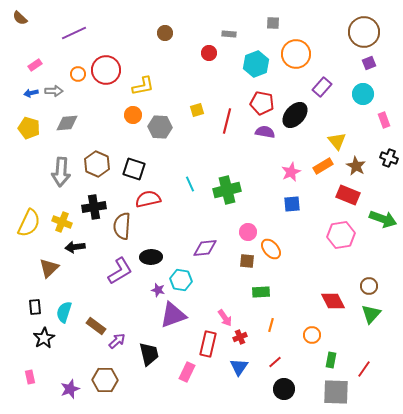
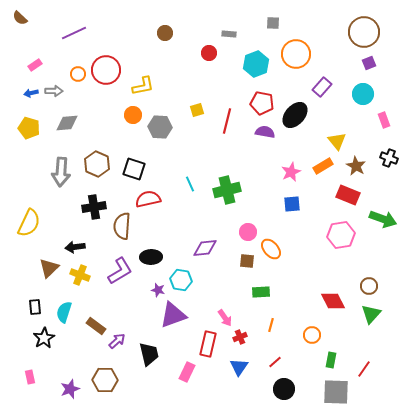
yellow cross at (62, 222): moved 18 px right, 53 px down
